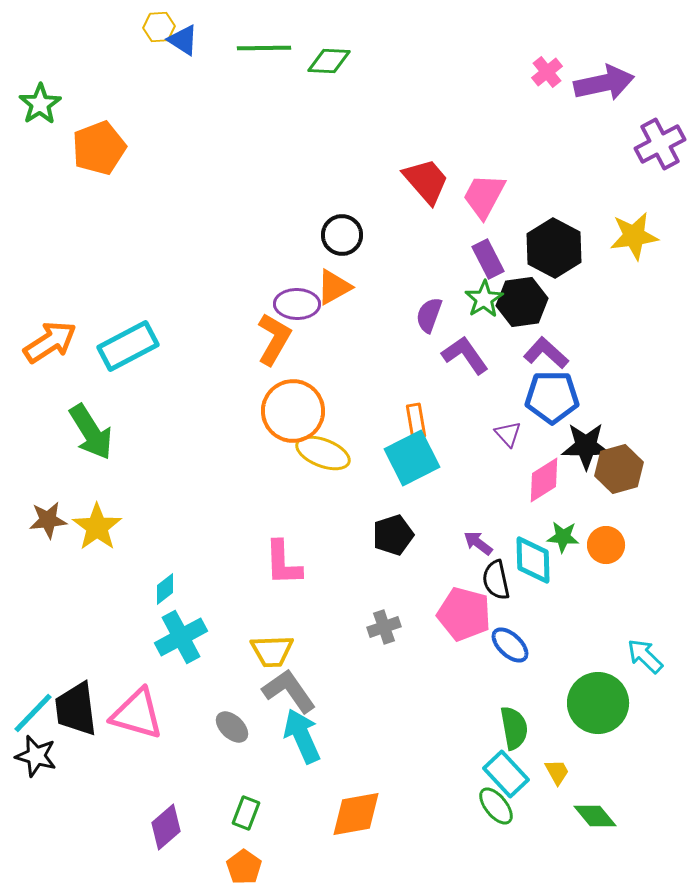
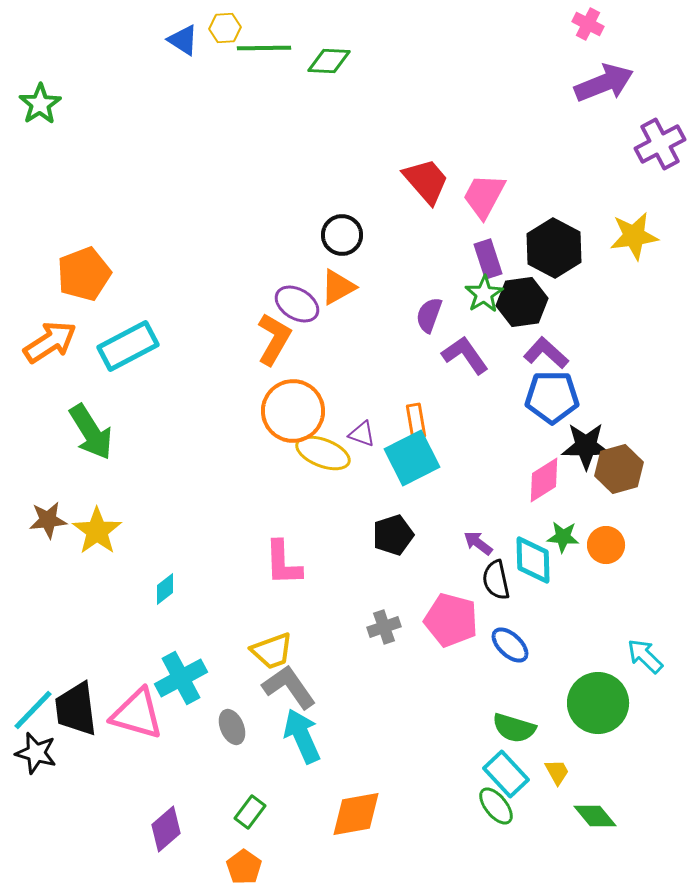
yellow hexagon at (159, 27): moved 66 px right, 1 px down
pink cross at (547, 72): moved 41 px right, 48 px up; rotated 24 degrees counterclockwise
purple arrow at (604, 83): rotated 10 degrees counterclockwise
orange pentagon at (99, 148): moved 15 px left, 126 px down
purple rectangle at (488, 259): rotated 9 degrees clockwise
orange triangle at (334, 287): moved 4 px right
green star at (484, 299): moved 5 px up
purple ellipse at (297, 304): rotated 30 degrees clockwise
purple triangle at (508, 434): moved 146 px left; rotated 28 degrees counterclockwise
yellow star at (97, 527): moved 4 px down
pink pentagon at (464, 614): moved 13 px left, 6 px down
cyan cross at (181, 637): moved 41 px down
yellow trapezoid at (272, 651): rotated 18 degrees counterclockwise
gray L-shape at (289, 691): moved 4 px up
cyan line at (33, 713): moved 3 px up
gray ellipse at (232, 727): rotated 24 degrees clockwise
green semicircle at (514, 728): rotated 117 degrees clockwise
black star at (36, 756): moved 3 px up
green rectangle at (246, 813): moved 4 px right, 1 px up; rotated 16 degrees clockwise
purple diamond at (166, 827): moved 2 px down
